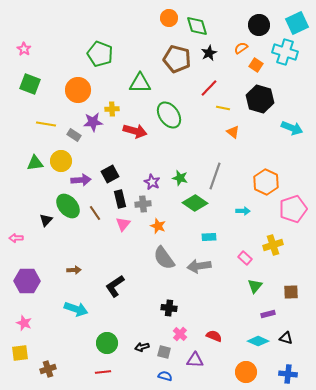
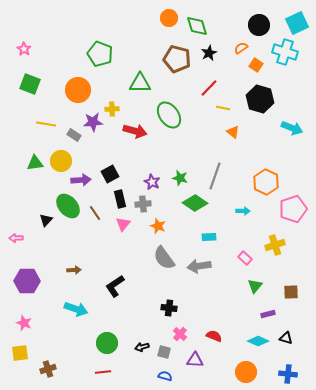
yellow cross at (273, 245): moved 2 px right
